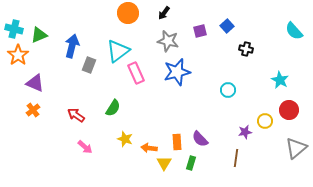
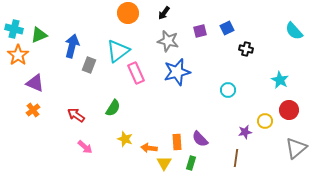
blue square: moved 2 px down; rotated 16 degrees clockwise
